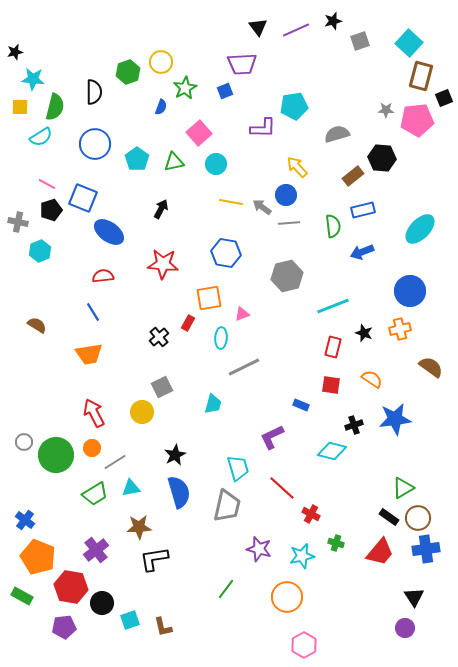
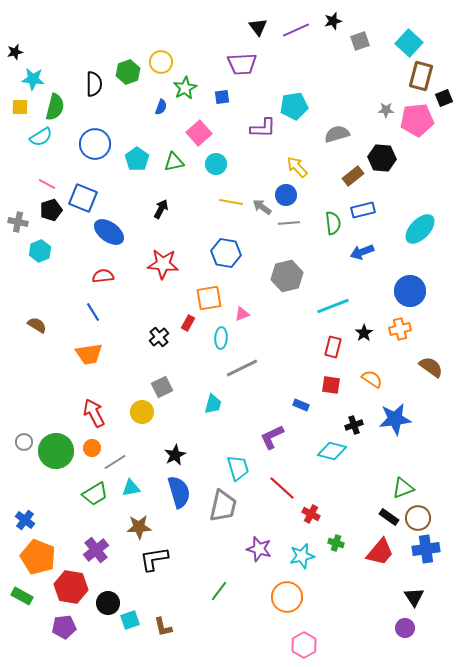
blue square at (225, 91): moved 3 px left, 6 px down; rotated 14 degrees clockwise
black semicircle at (94, 92): moved 8 px up
green semicircle at (333, 226): moved 3 px up
black star at (364, 333): rotated 18 degrees clockwise
gray line at (244, 367): moved 2 px left, 1 px down
green circle at (56, 455): moved 4 px up
green triangle at (403, 488): rotated 10 degrees clockwise
gray trapezoid at (227, 506): moved 4 px left
green line at (226, 589): moved 7 px left, 2 px down
black circle at (102, 603): moved 6 px right
